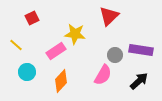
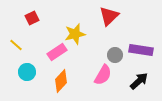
yellow star: rotated 20 degrees counterclockwise
pink rectangle: moved 1 px right, 1 px down
